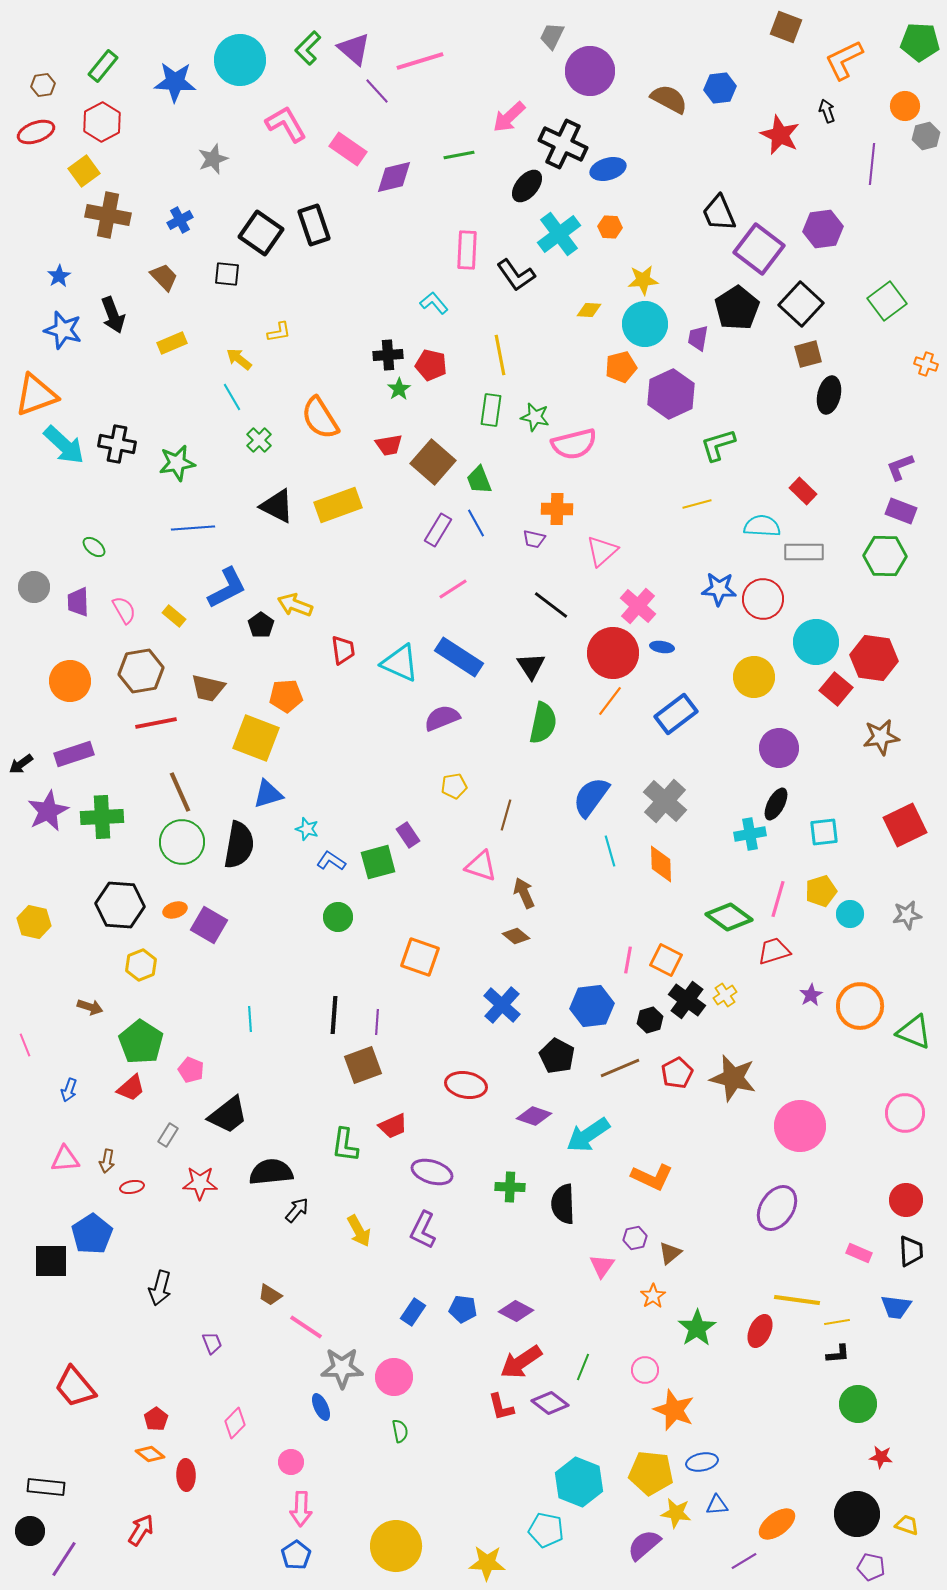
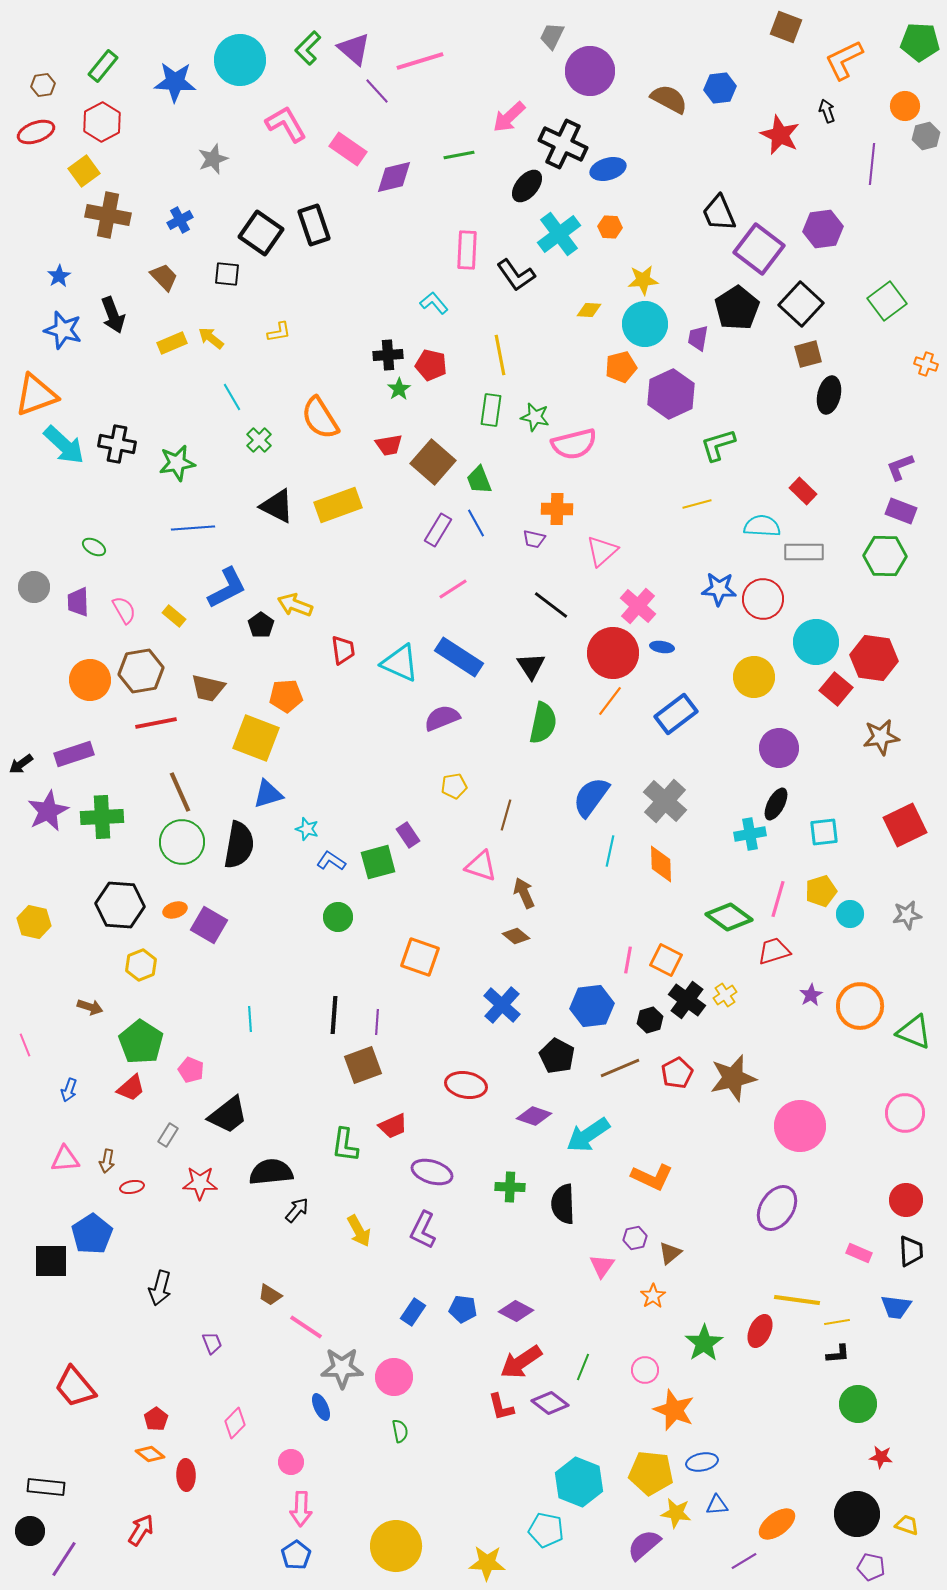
yellow arrow at (239, 359): moved 28 px left, 21 px up
green ellipse at (94, 547): rotated 10 degrees counterclockwise
orange circle at (70, 681): moved 20 px right, 1 px up
cyan line at (610, 851): rotated 28 degrees clockwise
brown star at (733, 1078): rotated 27 degrees counterclockwise
green star at (697, 1328): moved 7 px right, 15 px down
